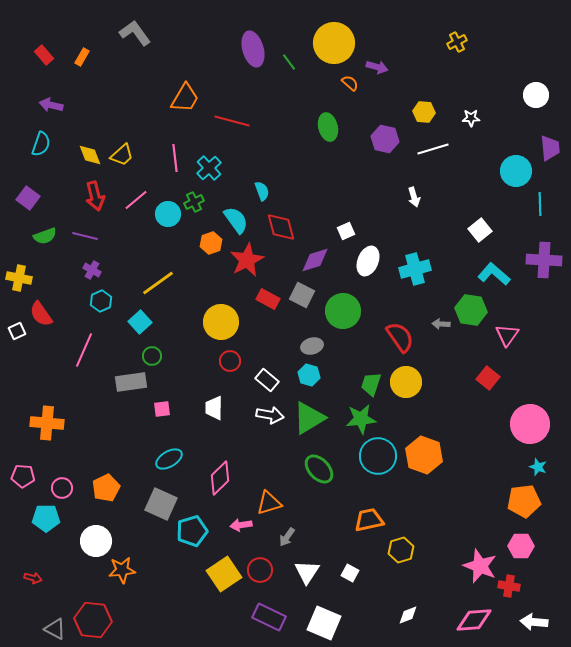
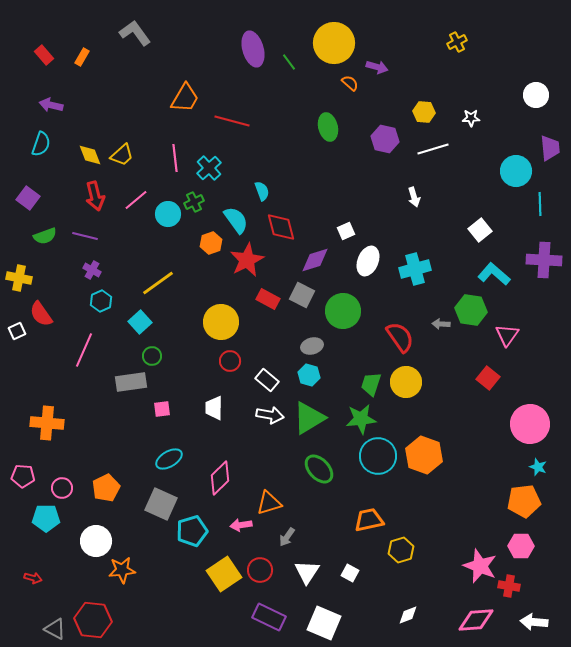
pink diamond at (474, 620): moved 2 px right
